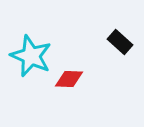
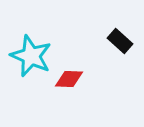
black rectangle: moved 1 px up
